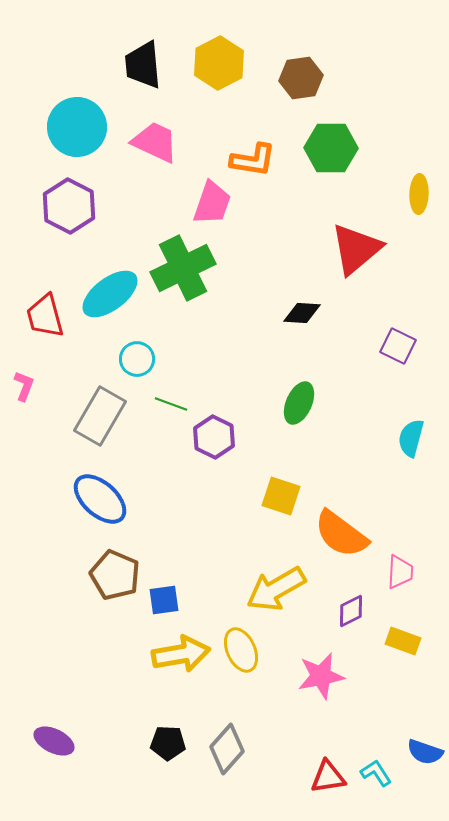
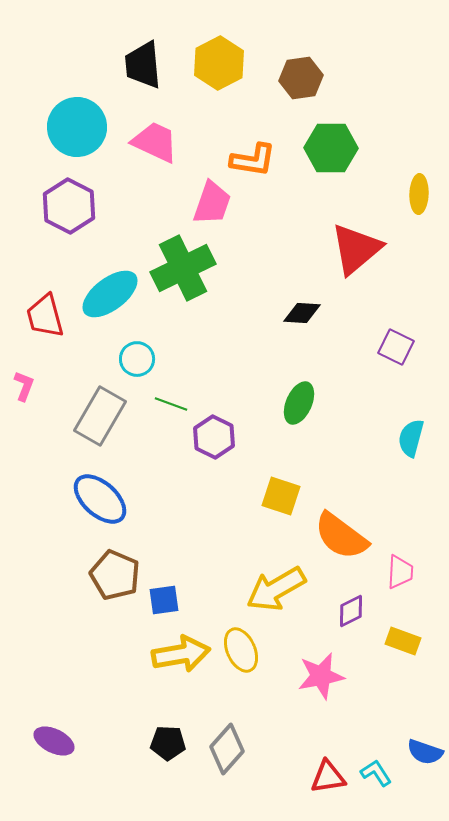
purple square at (398, 346): moved 2 px left, 1 px down
orange semicircle at (341, 534): moved 2 px down
